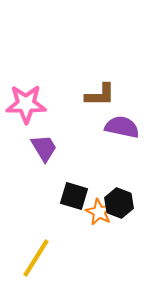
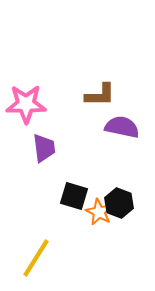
purple trapezoid: rotated 24 degrees clockwise
